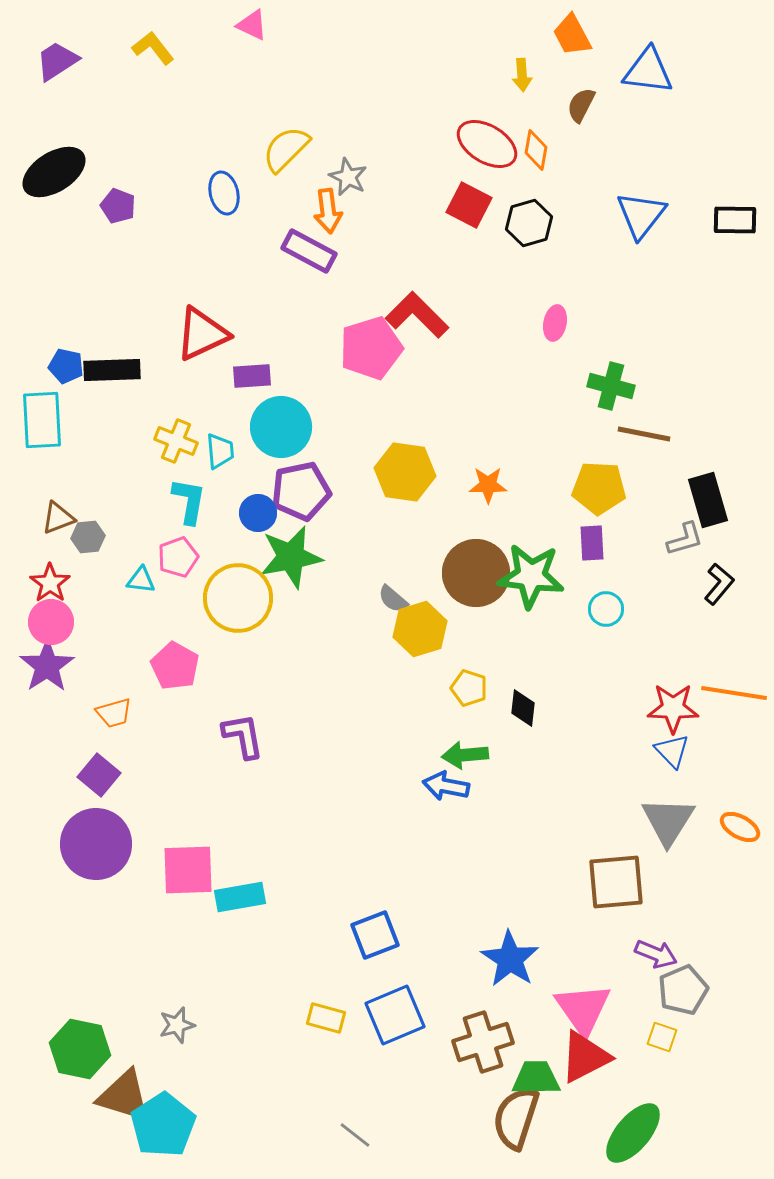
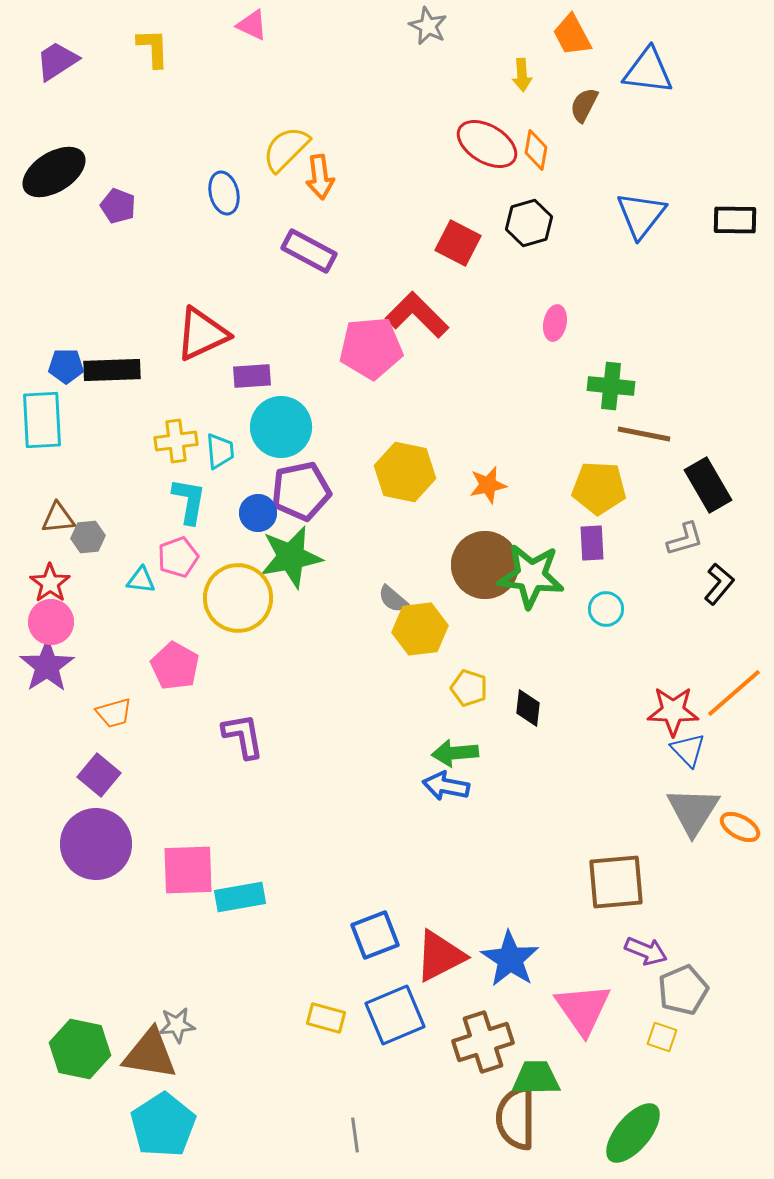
yellow L-shape at (153, 48): rotated 36 degrees clockwise
brown semicircle at (581, 105): moved 3 px right
gray star at (348, 177): moved 80 px right, 151 px up
red square at (469, 205): moved 11 px left, 38 px down
orange arrow at (328, 211): moved 8 px left, 34 px up
pink pentagon at (371, 348): rotated 12 degrees clockwise
blue pentagon at (66, 366): rotated 12 degrees counterclockwise
green cross at (611, 386): rotated 9 degrees counterclockwise
yellow cross at (176, 441): rotated 30 degrees counterclockwise
yellow hexagon at (405, 472): rotated 4 degrees clockwise
orange star at (488, 485): rotated 12 degrees counterclockwise
black rectangle at (708, 500): moved 15 px up; rotated 14 degrees counterclockwise
brown triangle at (58, 518): rotated 15 degrees clockwise
brown circle at (476, 573): moved 9 px right, 8 px up
yellow hexagon at (420, 629): rotated 10 degrees clockwise
orange line at (734, 693): rotated 50 degrees counterclockwise
black diamond at (523, 708): moved 5 px right
red star at (673, 708): moved 3 px down
blue triangle at (672, 751): moved 16 px right, 1 px up
green arrow at (465, 755): moved 10 px left, 2 px up
gray triangle at (668, 821): moved 25 px right, 10 px up
purple arrow at (656, 954): moved 10 px left, 3 px up
gray star at (177, 1025): rotated 9 degrees clockwise
red triangle at (585, 1057): moved 145 px left, 101 px up
brown triangle at (124, 1096): moved 26 px right, 42 px up; rotated 8 degrees counterclockwise
brown semicircle at (516, 1118): rotated 18 degrees counterclockwise
gray line at (355, 1135): rotated 44 degrees clockwise
